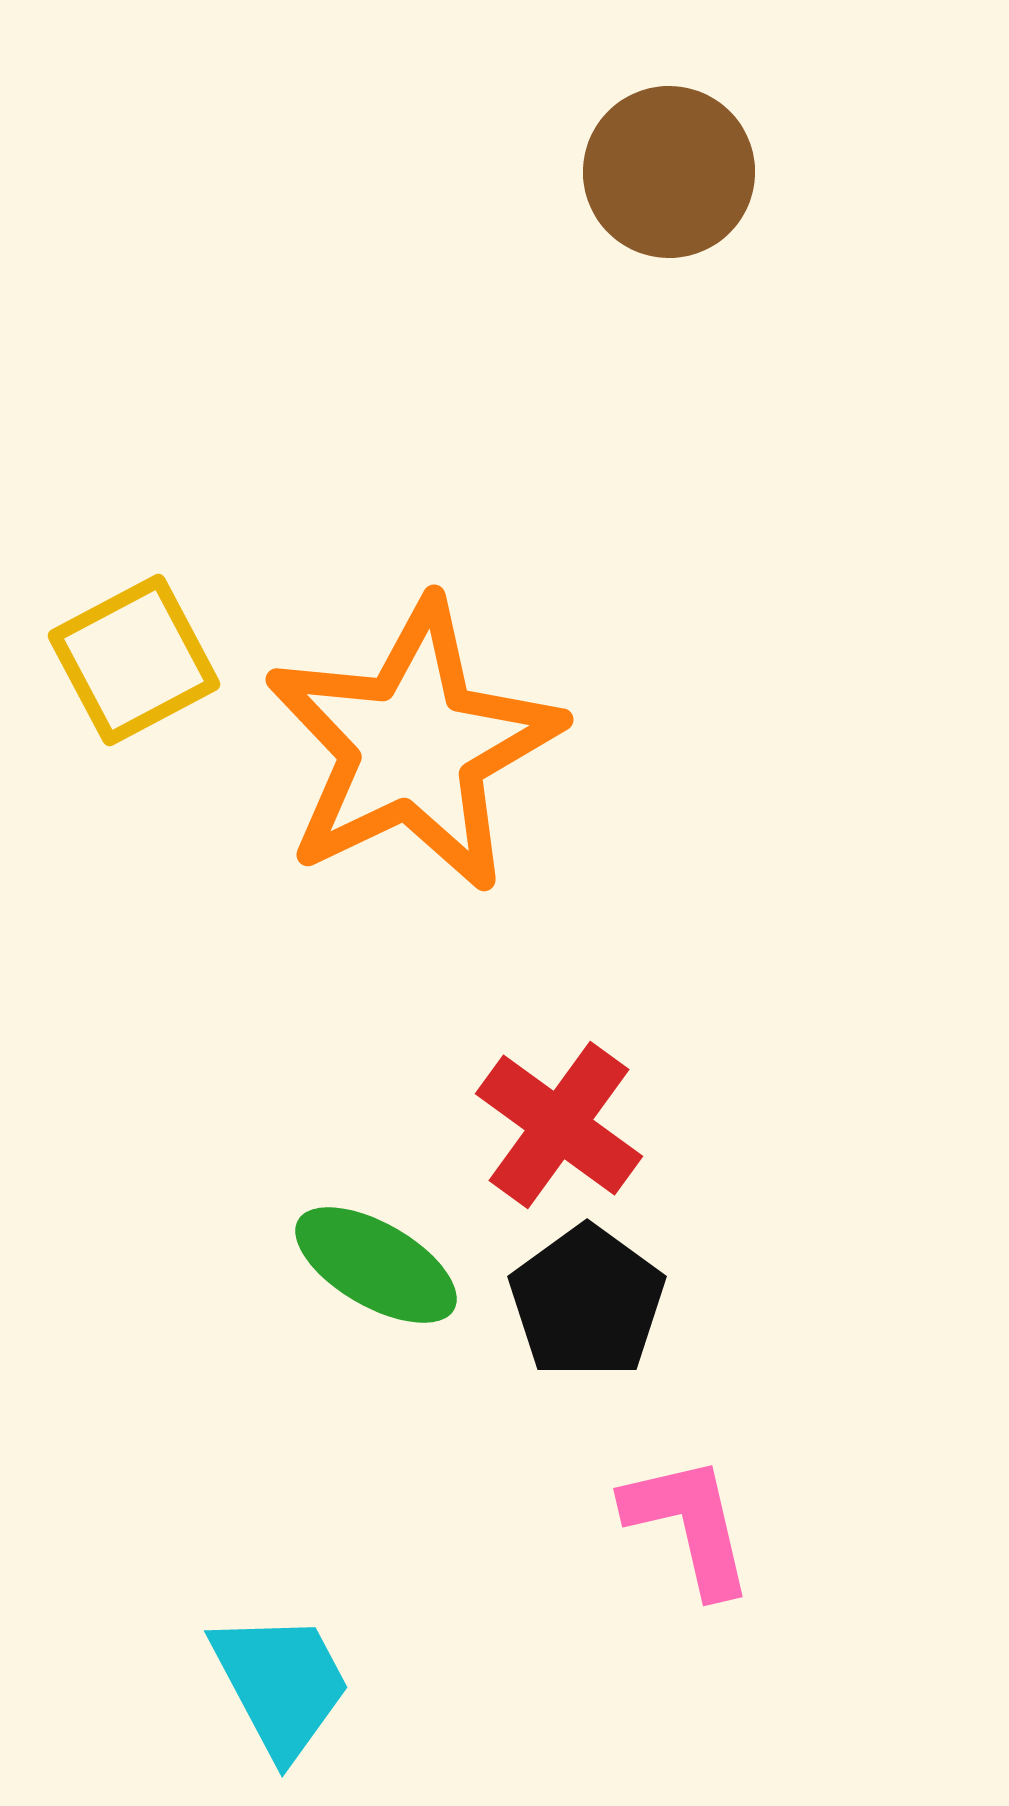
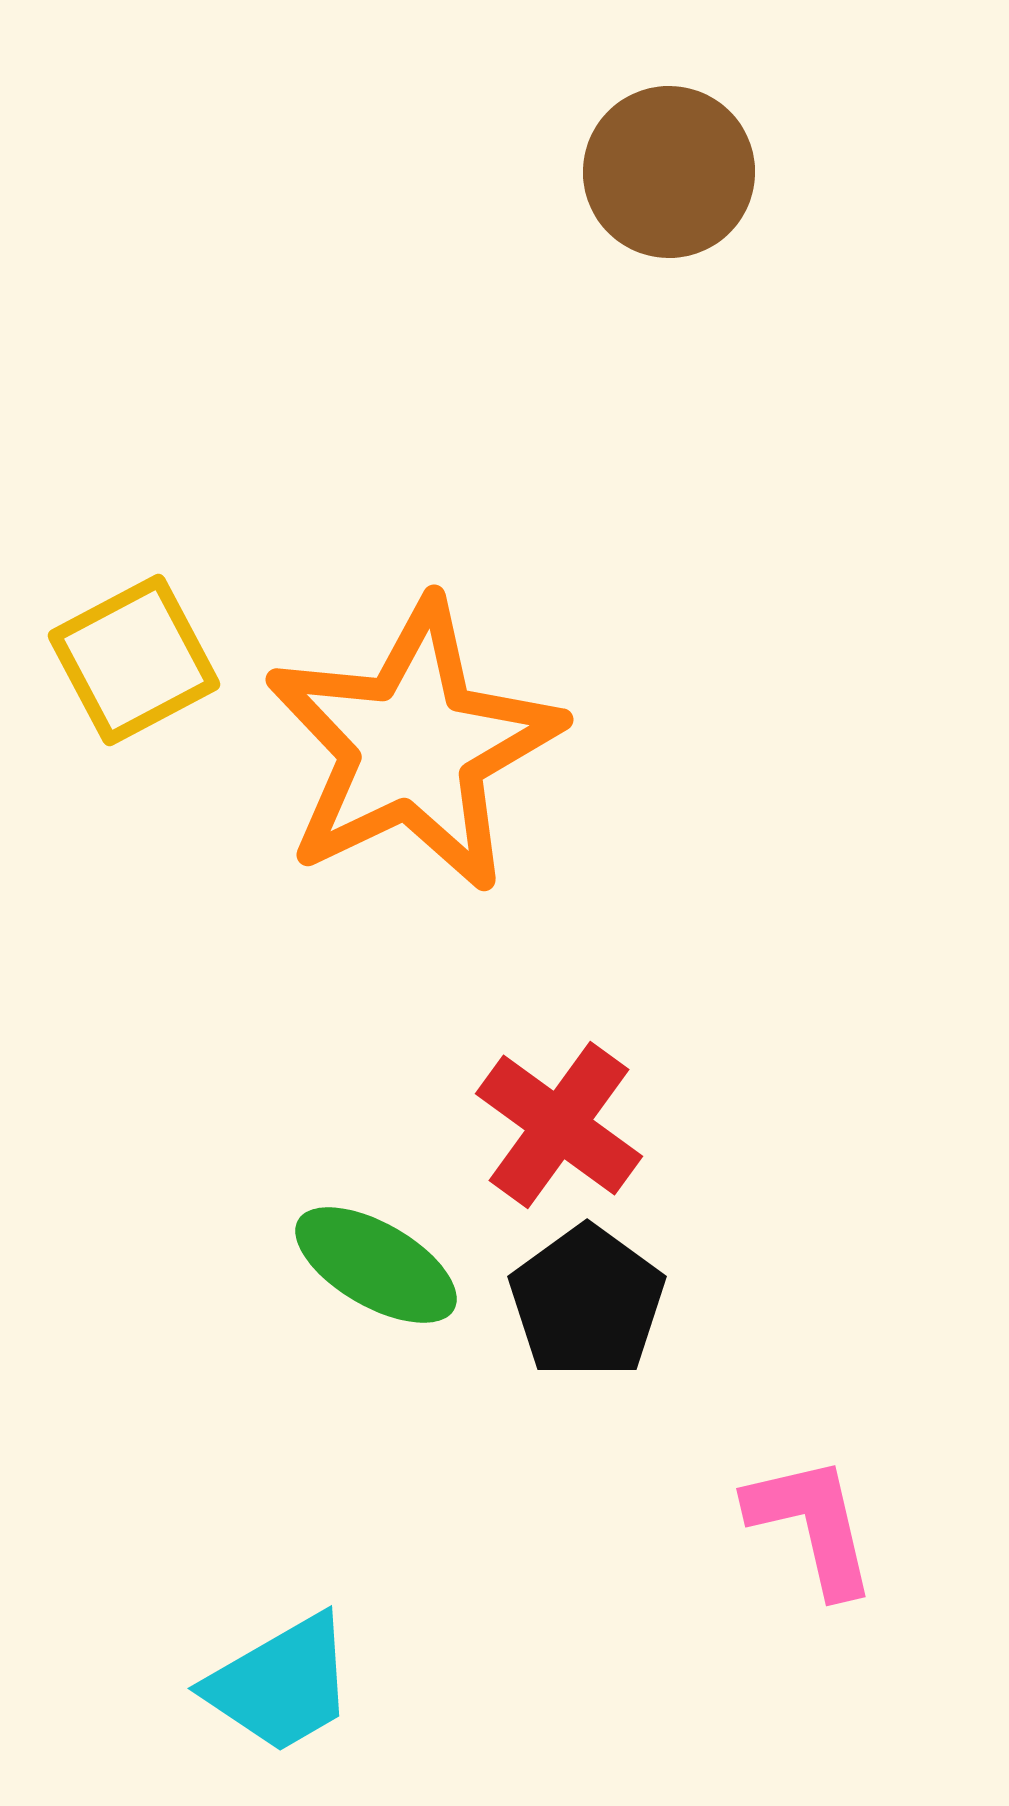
pink L-shape: moved 123 px right
cyan trapezoid: rotated 88 degrees clockwise
